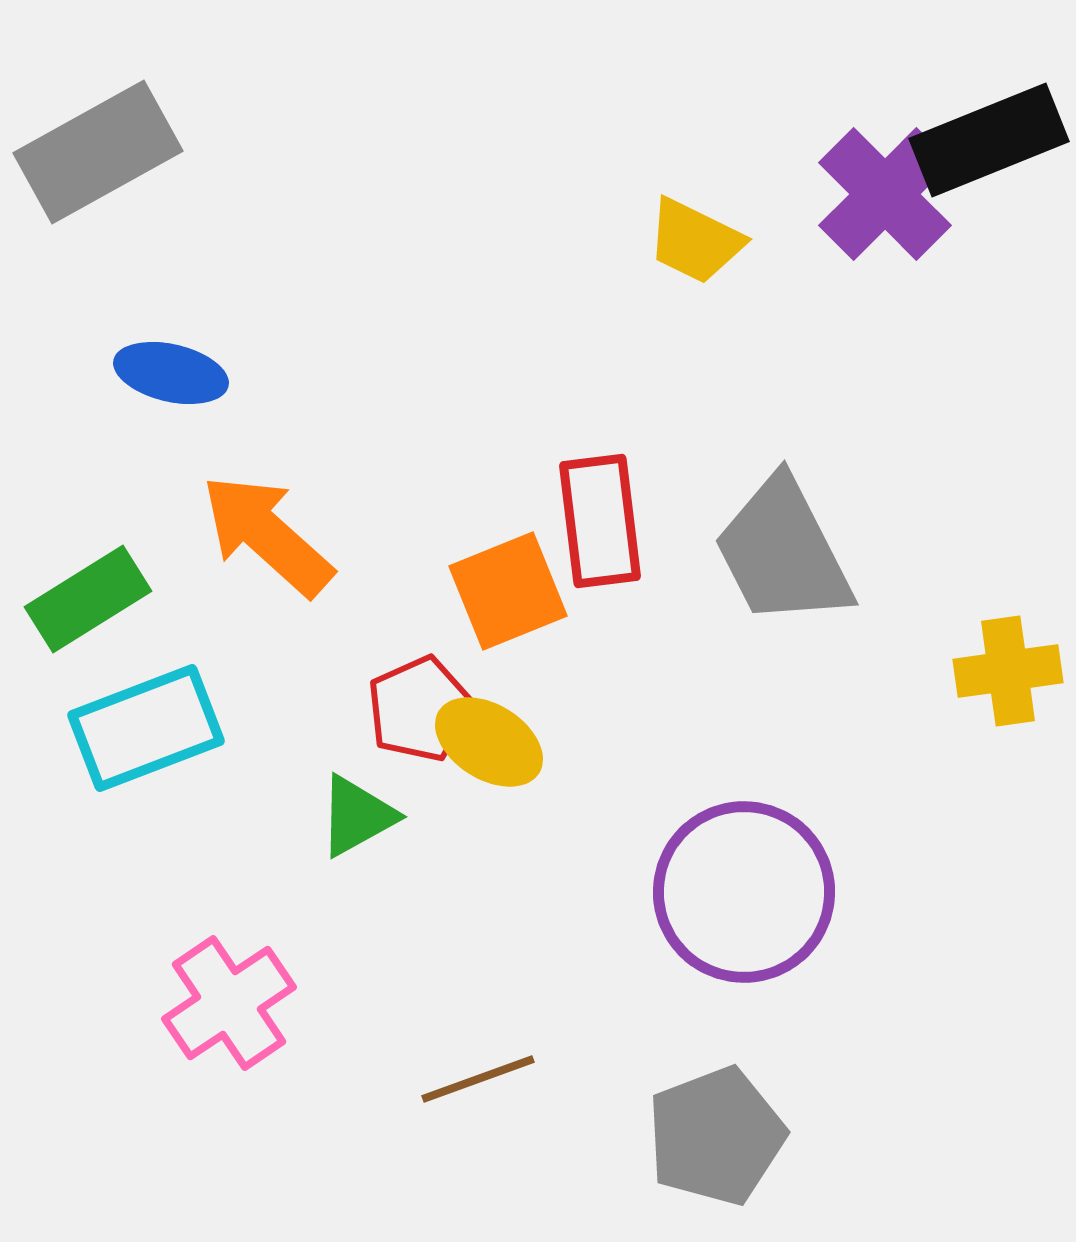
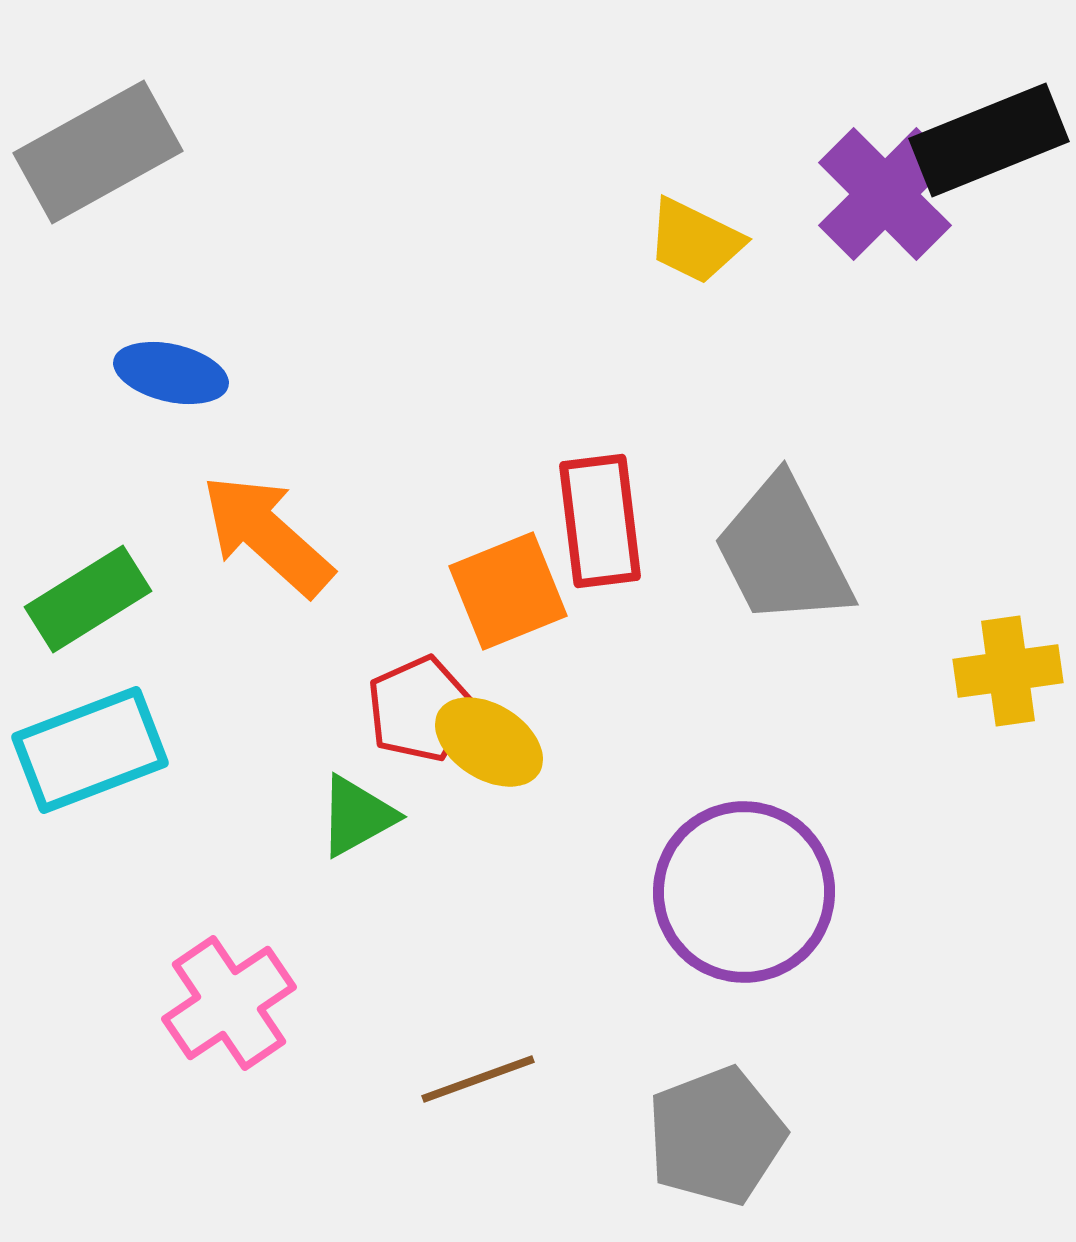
cyan rectangle: moved 56 px left, 22 px down
